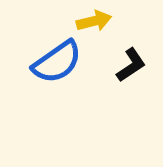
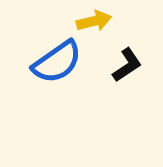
black L-shape: moved 4 px left
